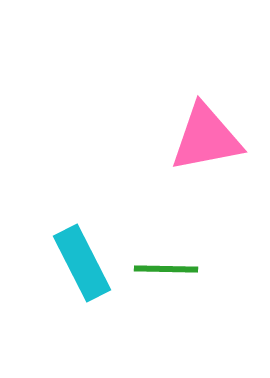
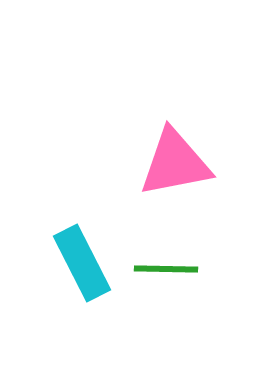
pink triangle: moved 31 px left, 25 px down
